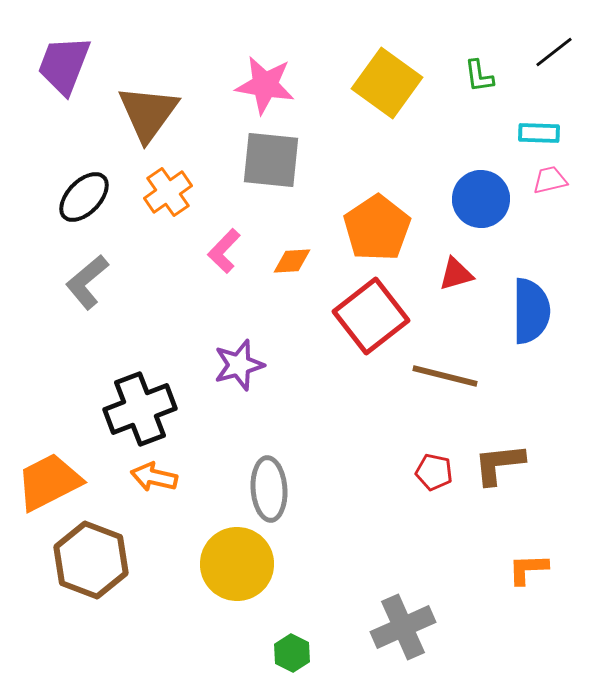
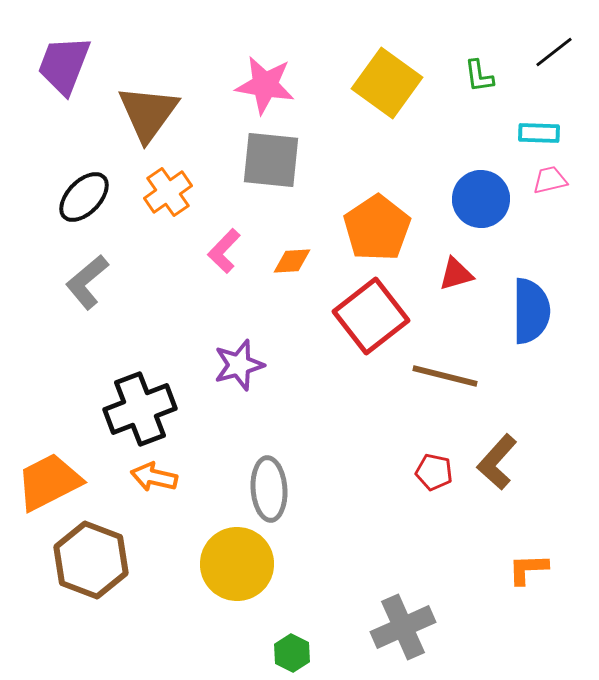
brown L-shape: moved 2 px left, 2 px up; rotated 42 degrees counterclockwise
